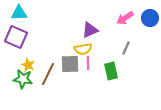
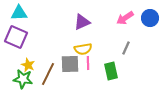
purple triangle: moved 8 px left, 8 px up
